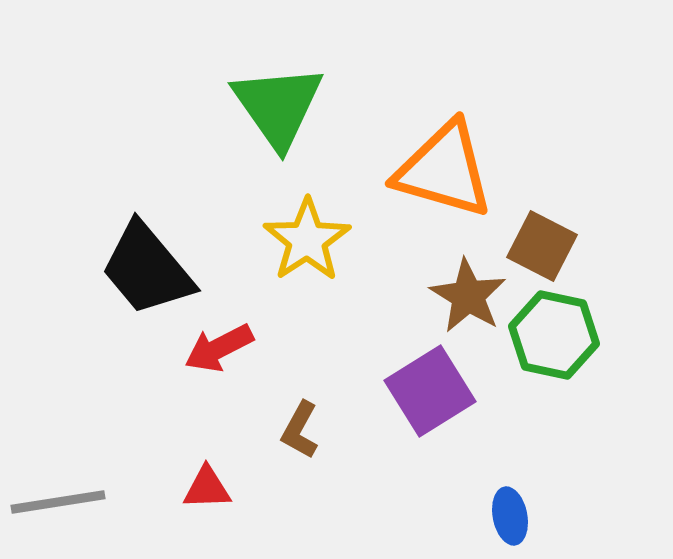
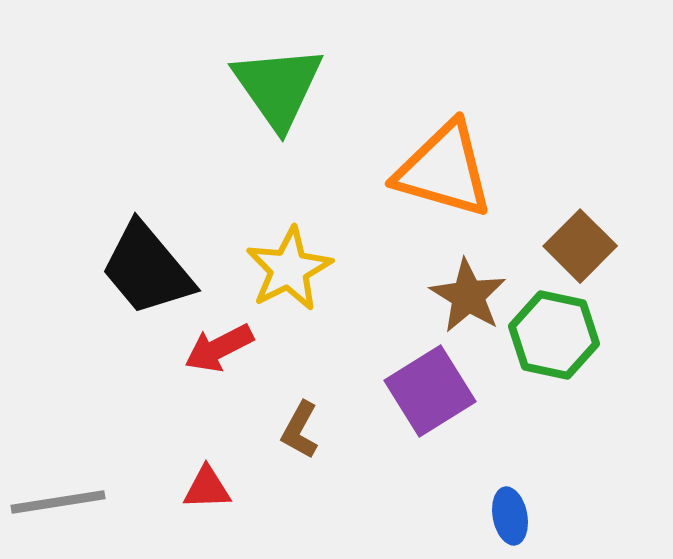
green triangle: moved 19 px up
yellow star: moved 18 px left, 29 px down; rotated 6 degrees clockwise
brown square: moved 38 px right; rotated 18 degrees clockwise
